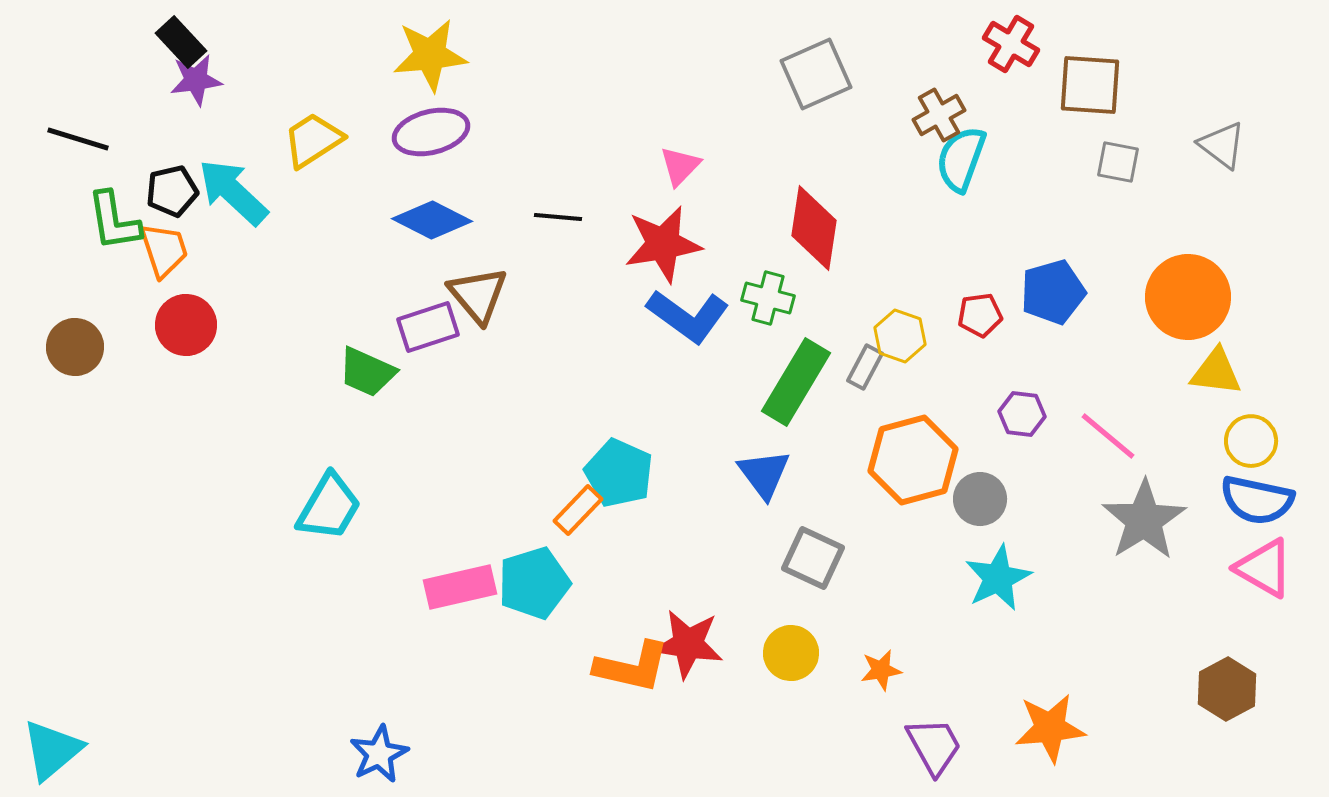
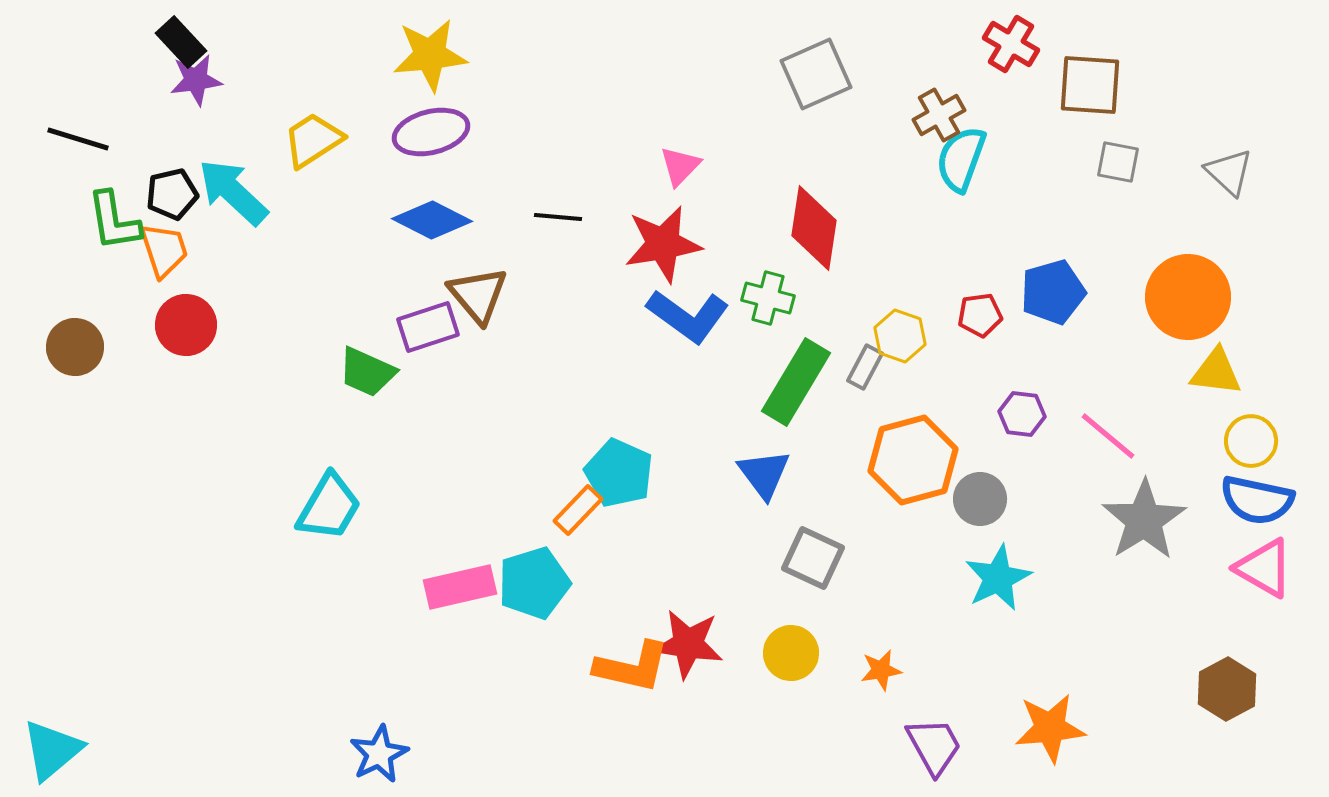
gray triangle at (1222, 145): moved 7 px right, 27 px down; rotated 6 degrees clockwise
black pentagon at (172, 191): moved 3 px down
